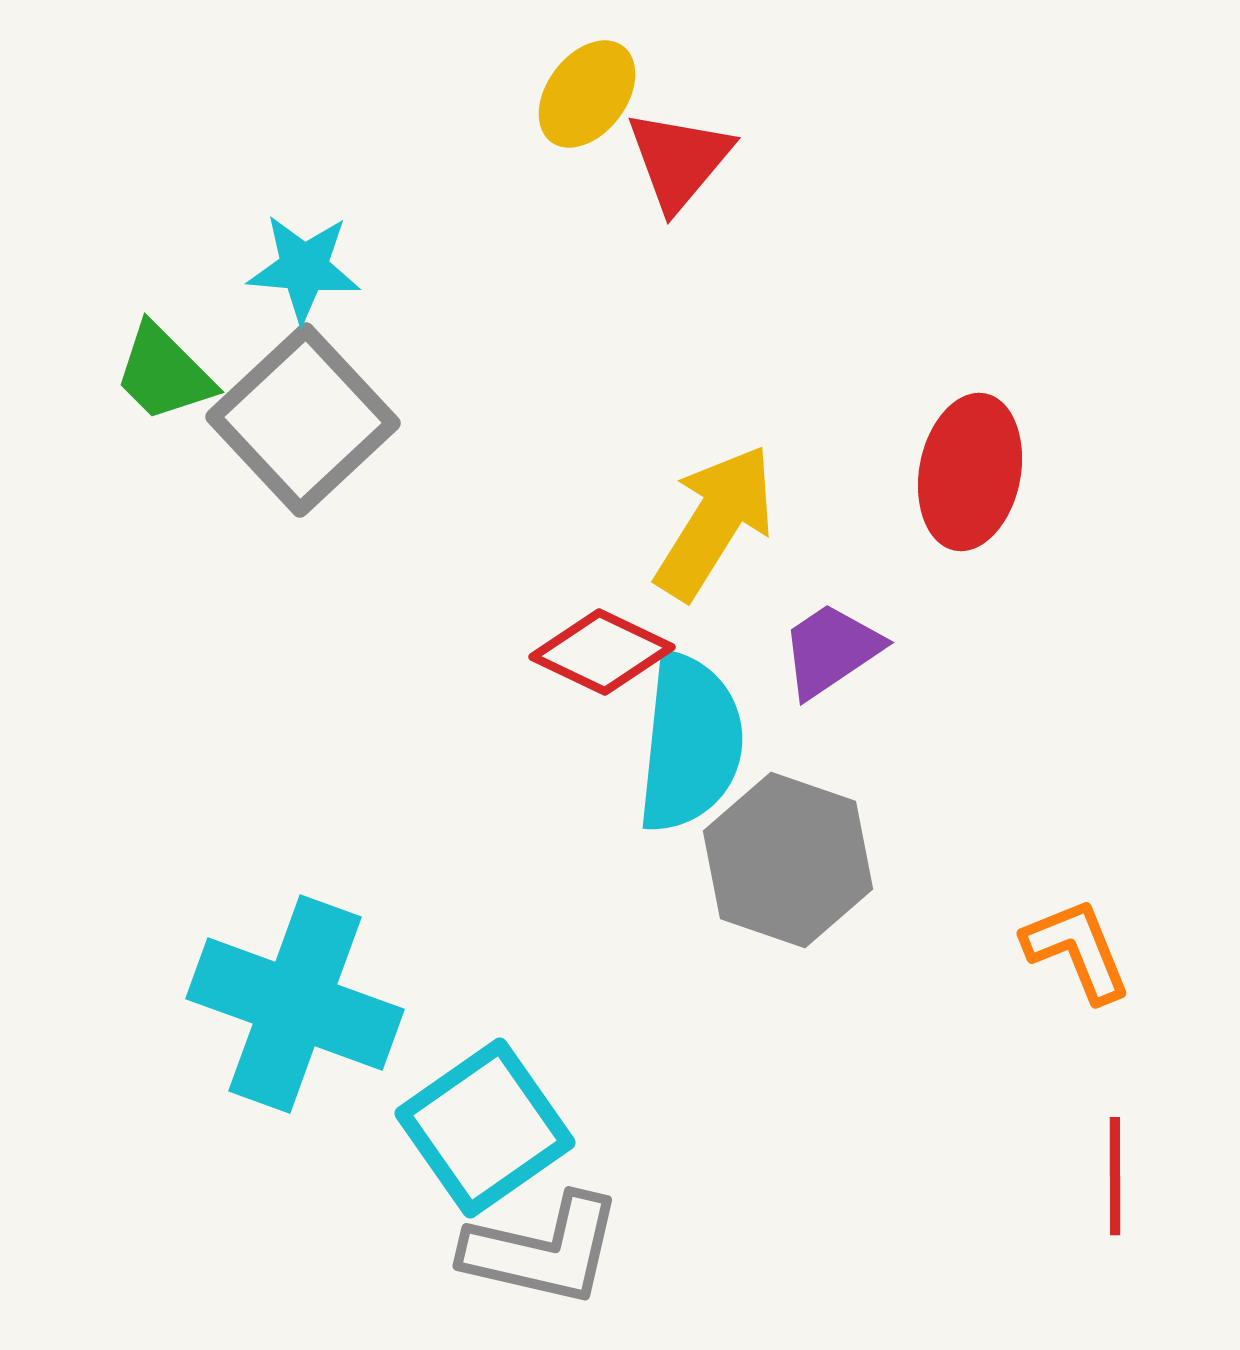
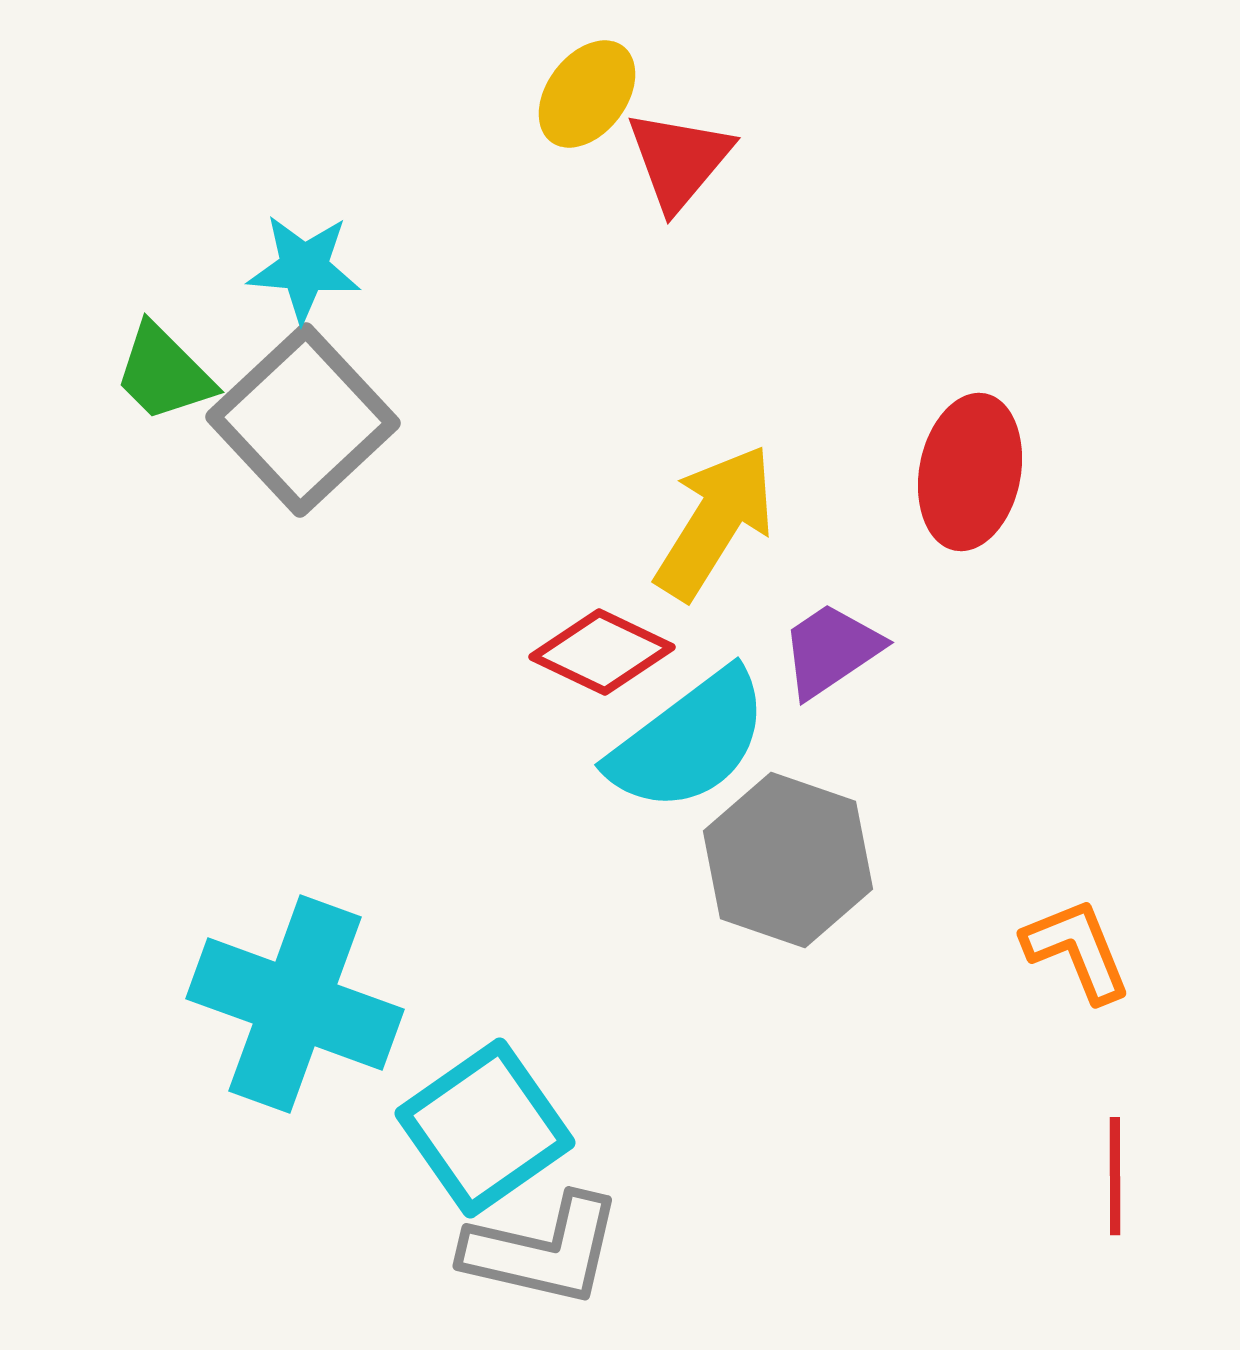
cyan semicircle: moved 1 px left, 2 px up; rotated 47 degrees clockwise
